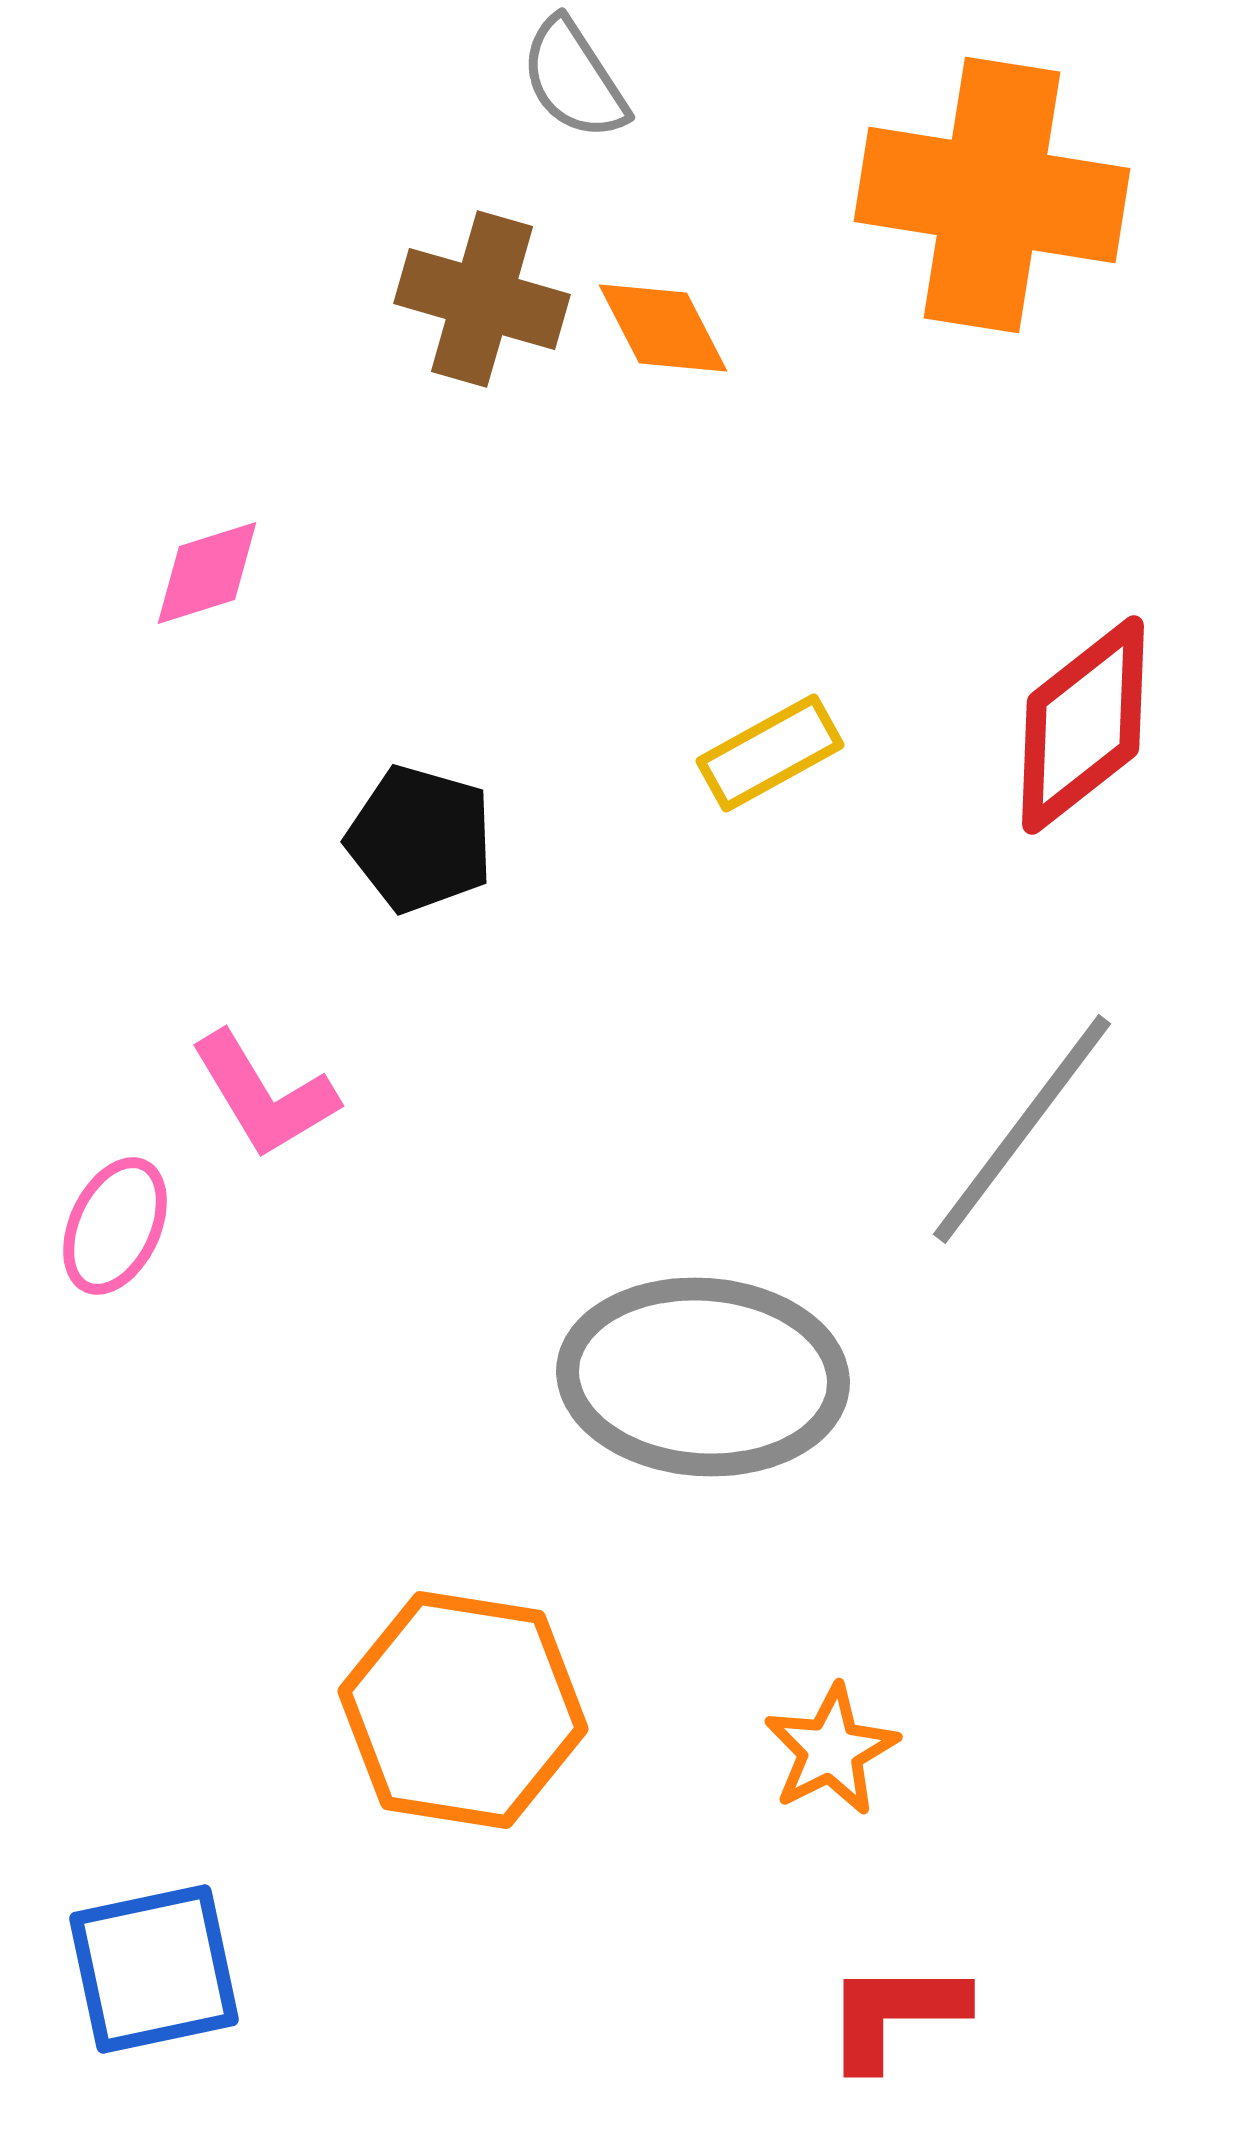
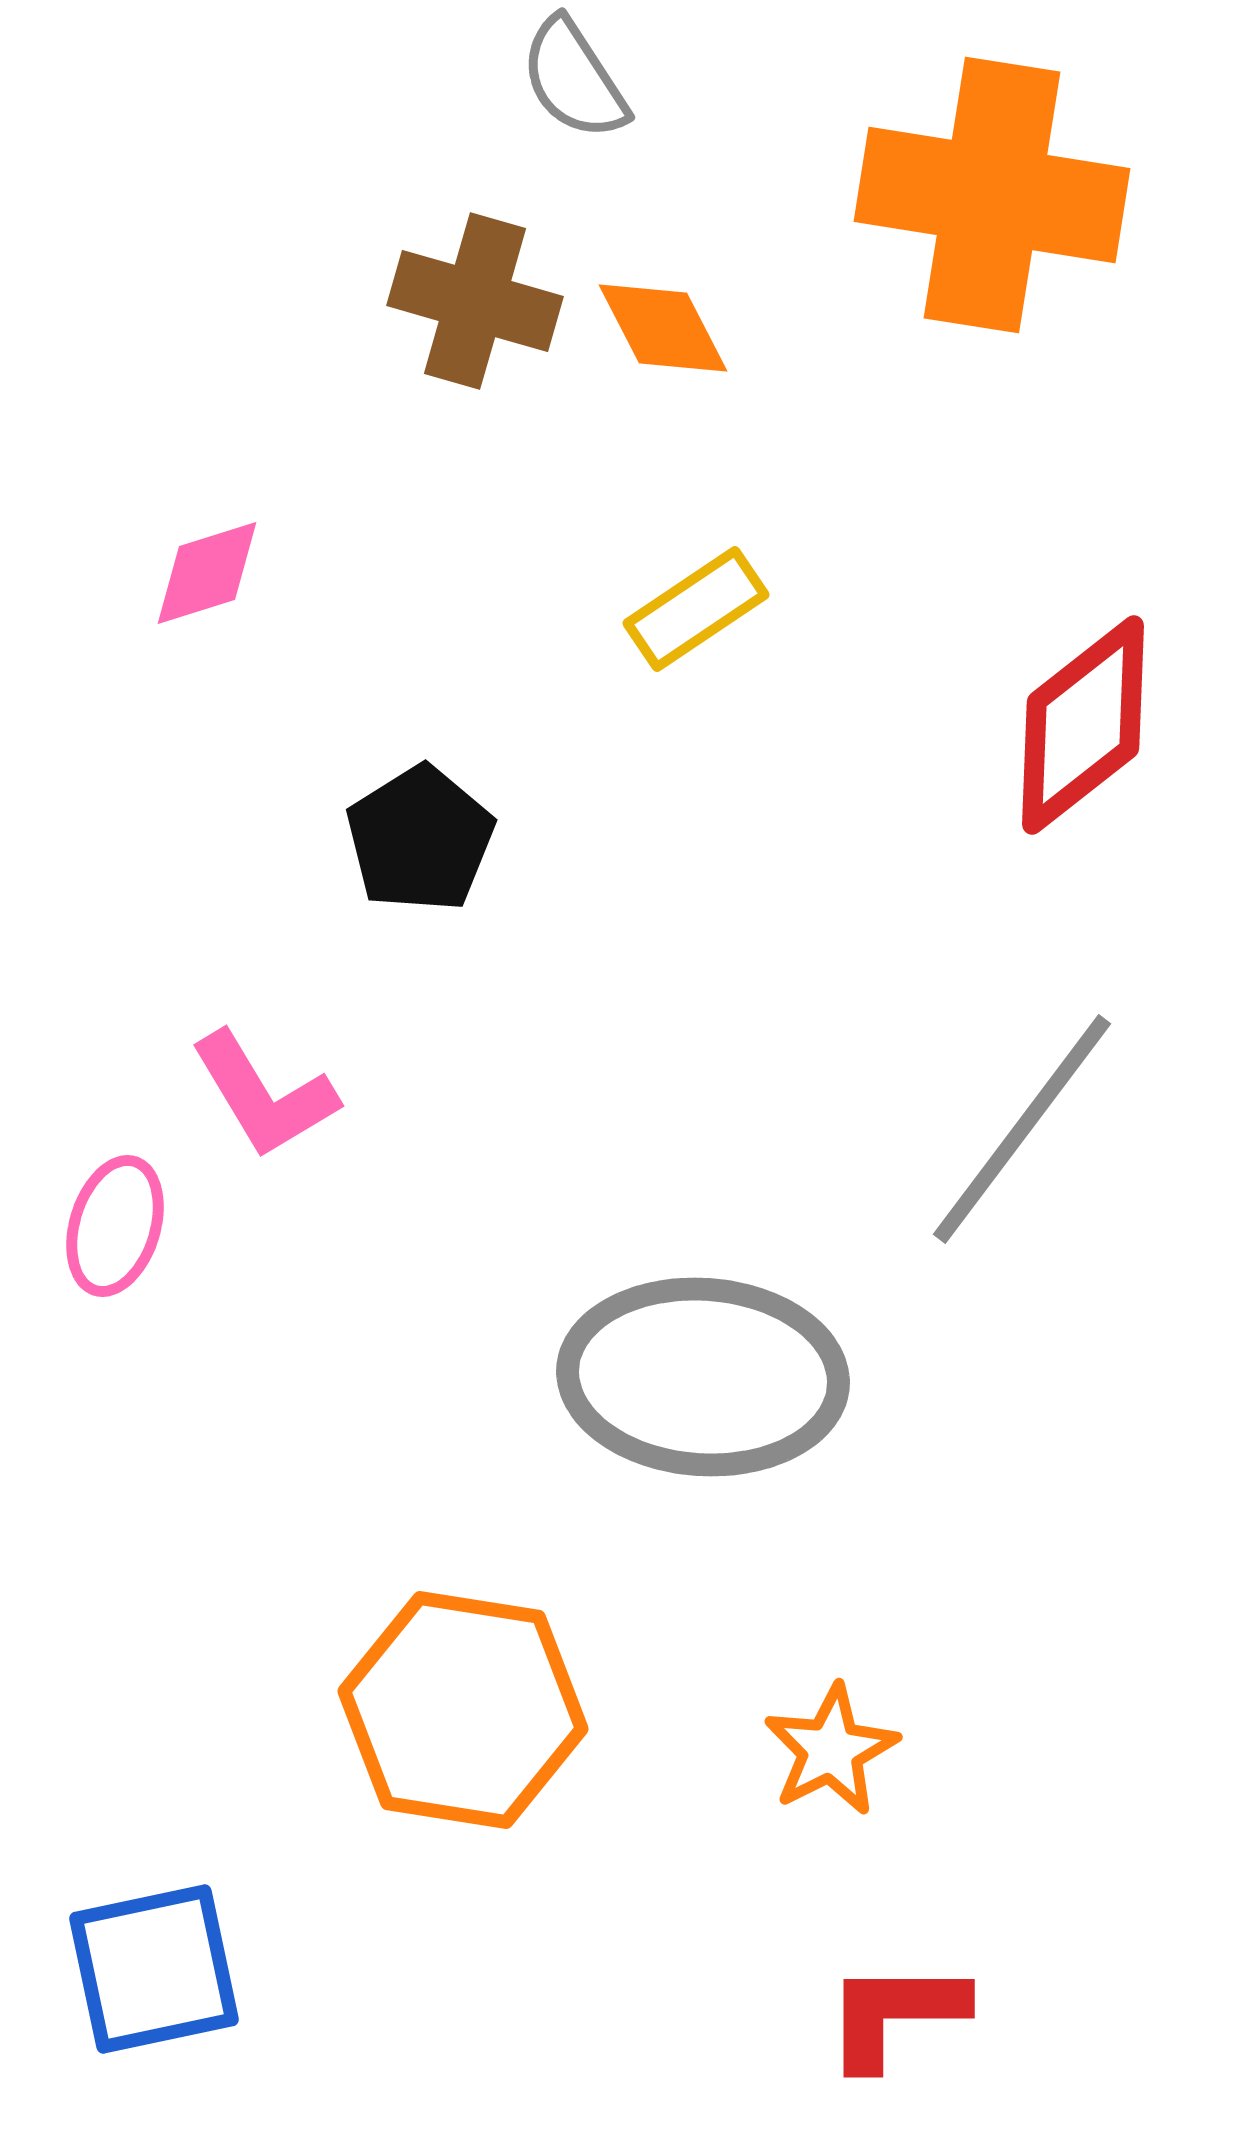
brown cross: moved 7 px left, 2 px down
yellow rectangle: moved 74 px left, 144 px up; rotated 5 degrees counterclockwise
black pentagon: rotated 24 degrees clockwise
pink ellipse: rotated 8 degrees counterclockwise
